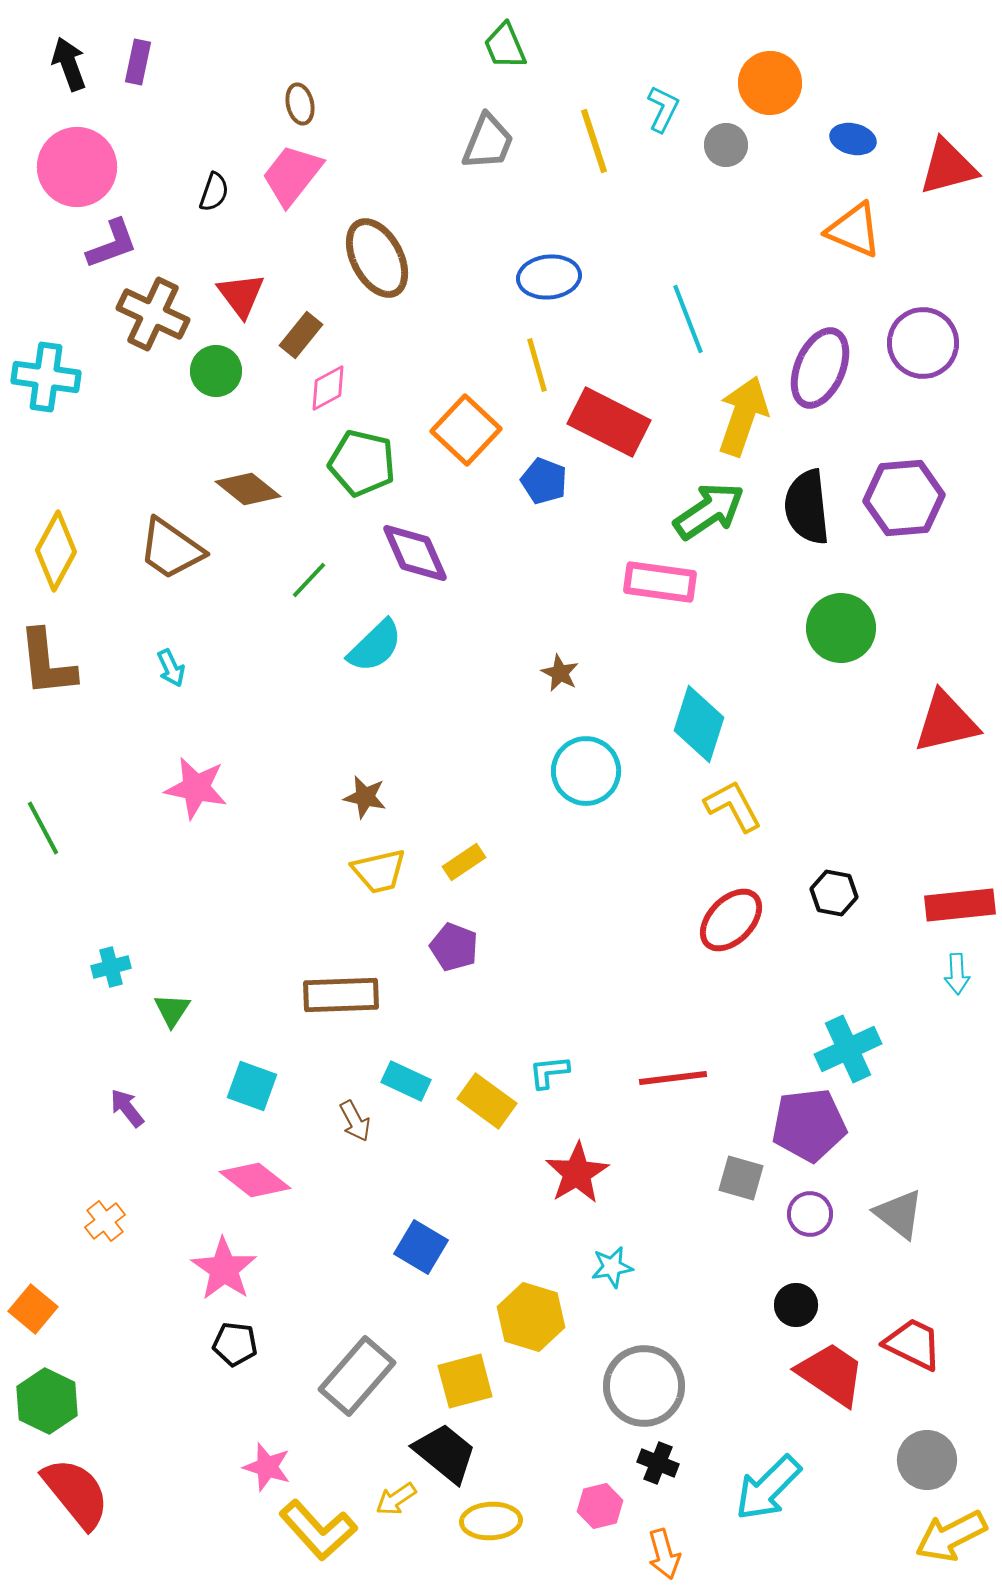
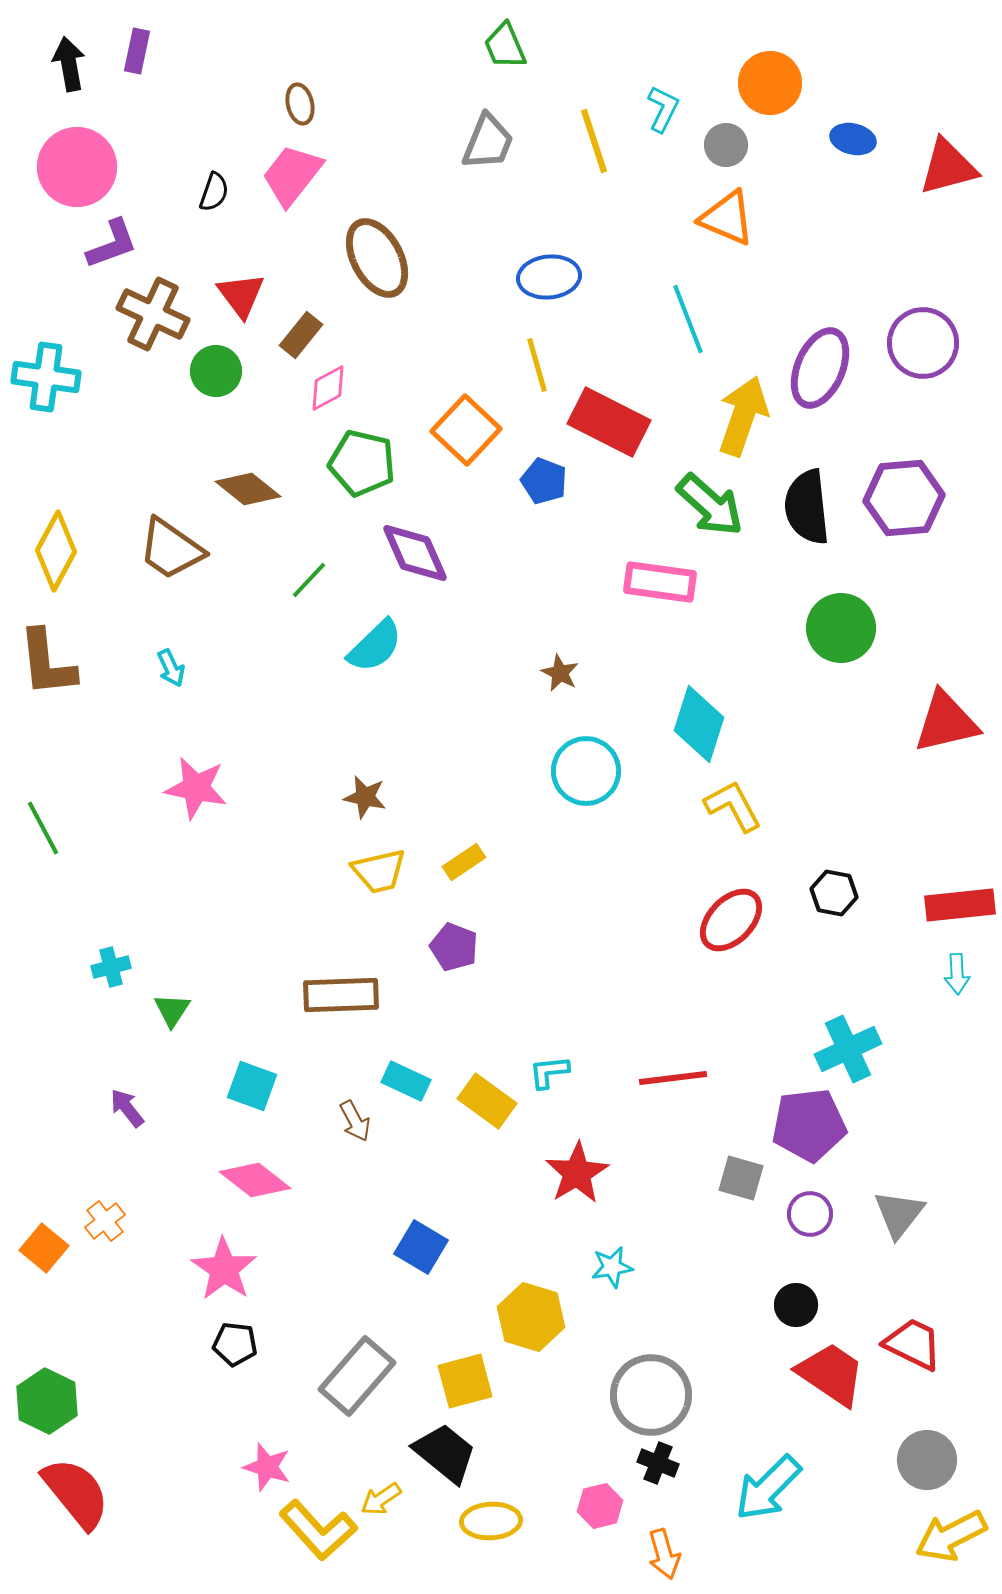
purple rectangle at (138, 62): moved 1 px left, 11 px up
black arrow at (69, 64): rotated 10 degrees clockwise
orange triangle at (854, 230): moved 127 px left, 12 px up
green arrow at (709, 511): moved 1 px right, 6 px up; rotated 76 degrees clockwise
gray triangle at (899, 1214): rotated 30 degrees clockwise
orange square at (33, 1309): moved 11 px right, 61 px up
gray circle at (644, 1386): moved 7 px right, 9 px down
yellow arrow at (396, 1499): moved 15 px left
